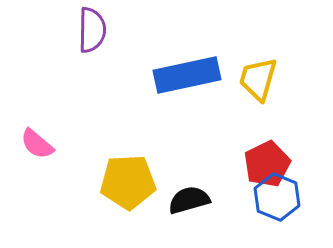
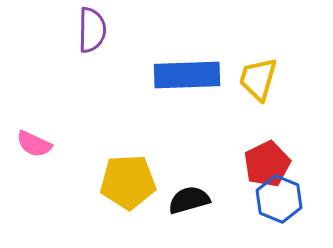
blue rectangle: rotated 10 degrees clockwise
pink semicircle: moved 3 px left; rotated 15 degrees counterclockwise
blue hexagon: moved 2 px right, 2 px down
